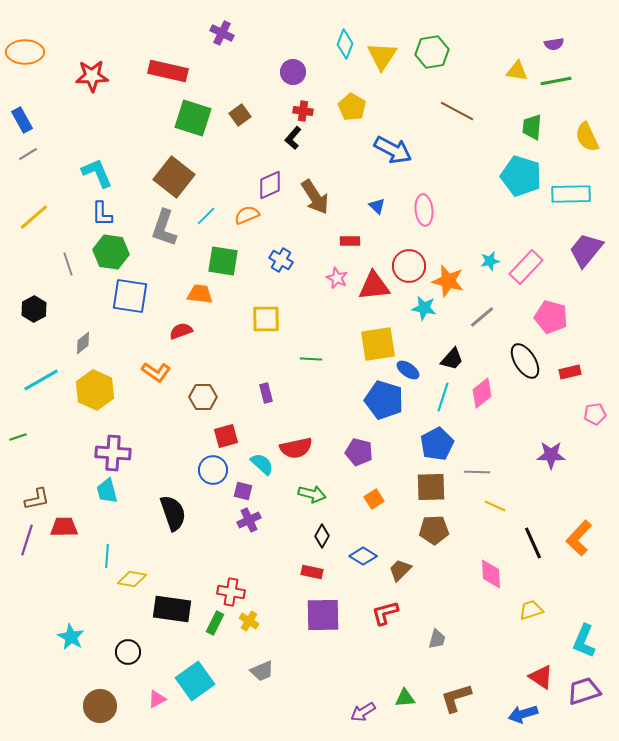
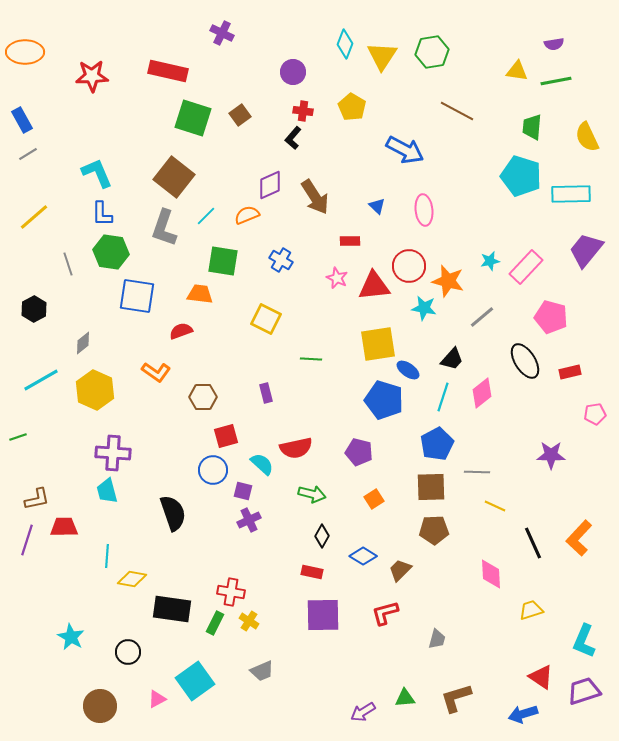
blue arrow at (393, 150): moved 12 px right
blue square at (130, 296): moved 7 px right
yellow square at (266, 319): rotated 28 degrees clockwise
